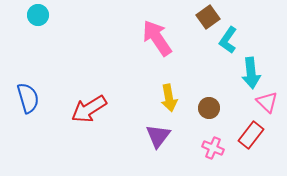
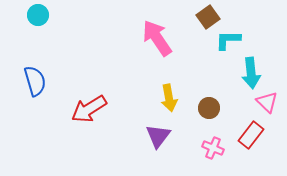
cyan L-shape: rotated 56 degrees clockwise
blue semicircle: moved 7 px right, 17 px up
